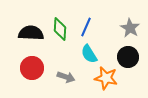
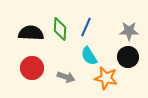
gray star: moved 1 px left, 3 px down; rotated 30 degrees counterclockwise
cyan semicircle: moved 2 px down
